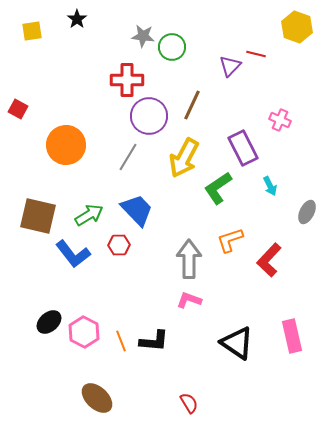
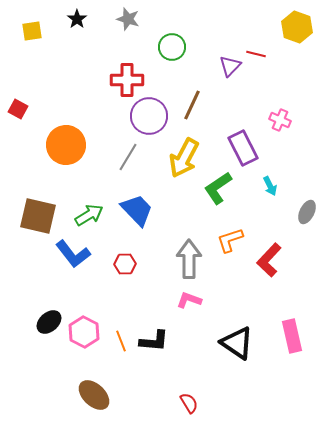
gray star: moved 15 px left, 17 px up; rotated 10 degrees clockwise
red hexagon: moved 6 px right, 19 px down
brown ellipse: moved 3 px left, 3 px up
